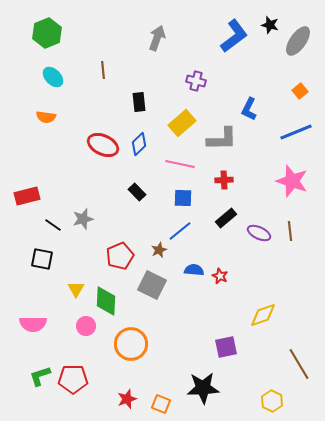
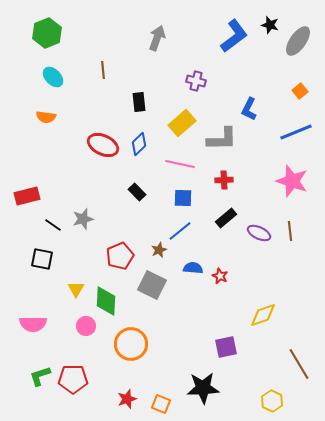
blue semicircle at (194, 270): moved 1 px left, 2 px up
